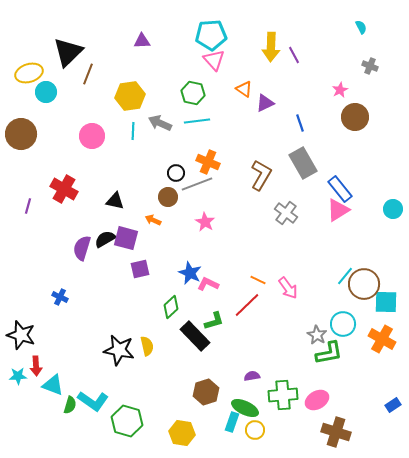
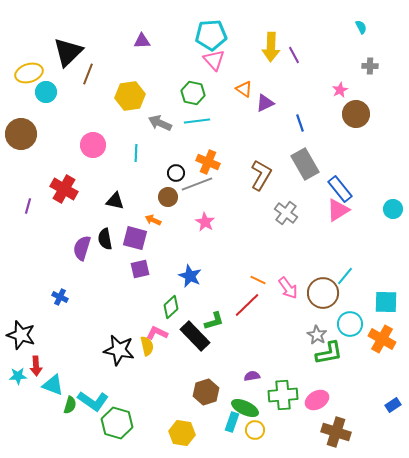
gray cross at (370, 66): rotated 21 degrees counterclockwise
brown circle at (355, 117): moved 1 px right, 3 px up
cyan line at (133, 131): moved 3 px right, 22 px down
pink circle at (92, 136): moved 1 px right, 9 px down
gray rectangle at (303, 163): moved 2 px right, 1 px down
purple square at (126, 238): moved 9 px right
black semicircle at (105, 239): rotated 70 degrees counterclockwise
blue star at (190, 273): moved 3 px down
pink L-shape at (208, 284): moved 51 px left, 49 px down
brown circle at (364, 284): moved 41 px left, 9 px down
cyan circle at (343, 324): moved 7 px right
green hexagon at (127, 421): moved 10 px left, 2 px down
